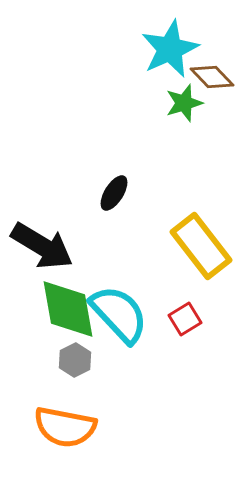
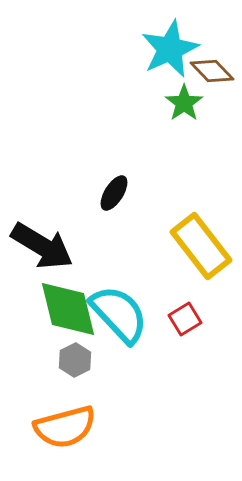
brown diamond: moved 6 px up
green star: rotated 18 degrees counterclockwise
green diamond: rotated 4 degrees counterclockwise
orange semicircle: rotated 26 degrees counterclockwise
